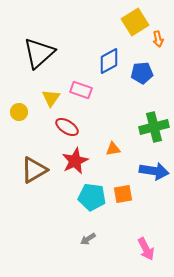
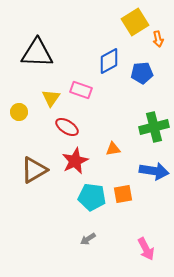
black triangle: moved 2 px left; rotated 44 degrees clockwise
